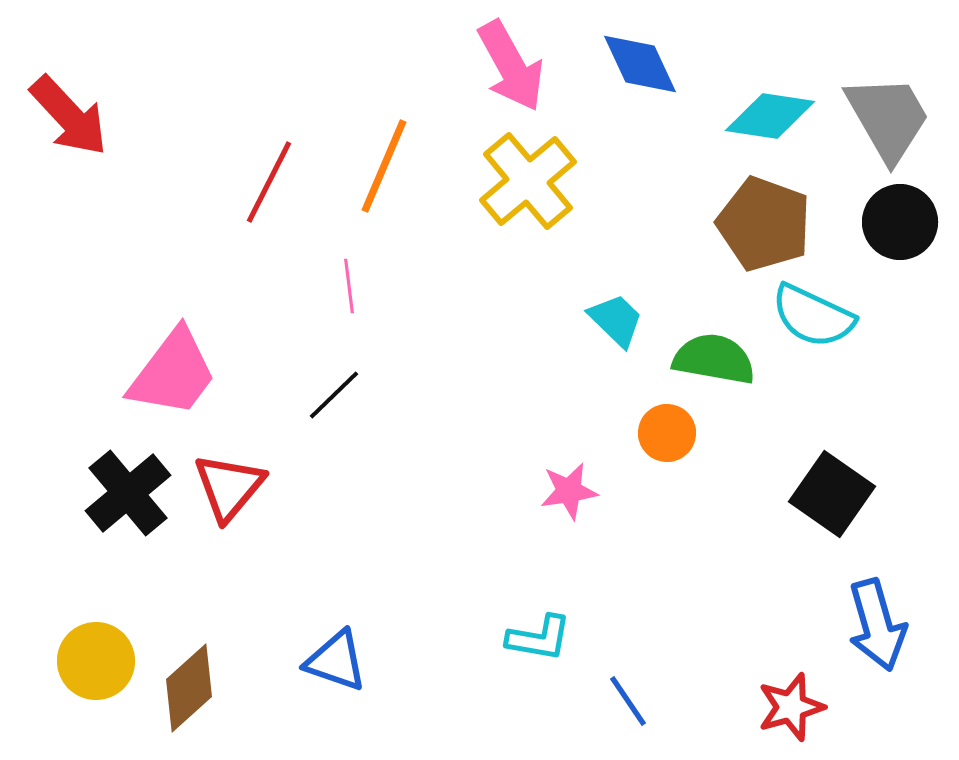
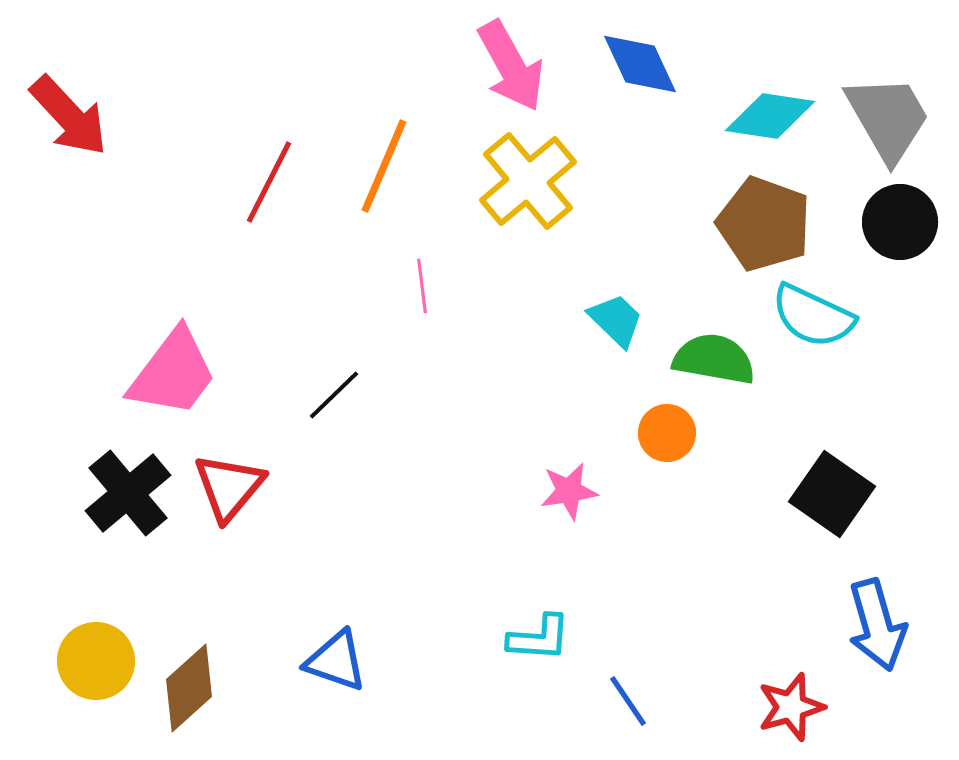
pink line: moved 73 px right
cyan L-shape: rotated 6 degrees counterclockwise
